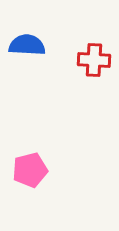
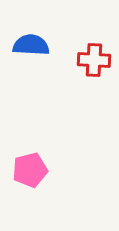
blue semicircle: moved 4 px right
